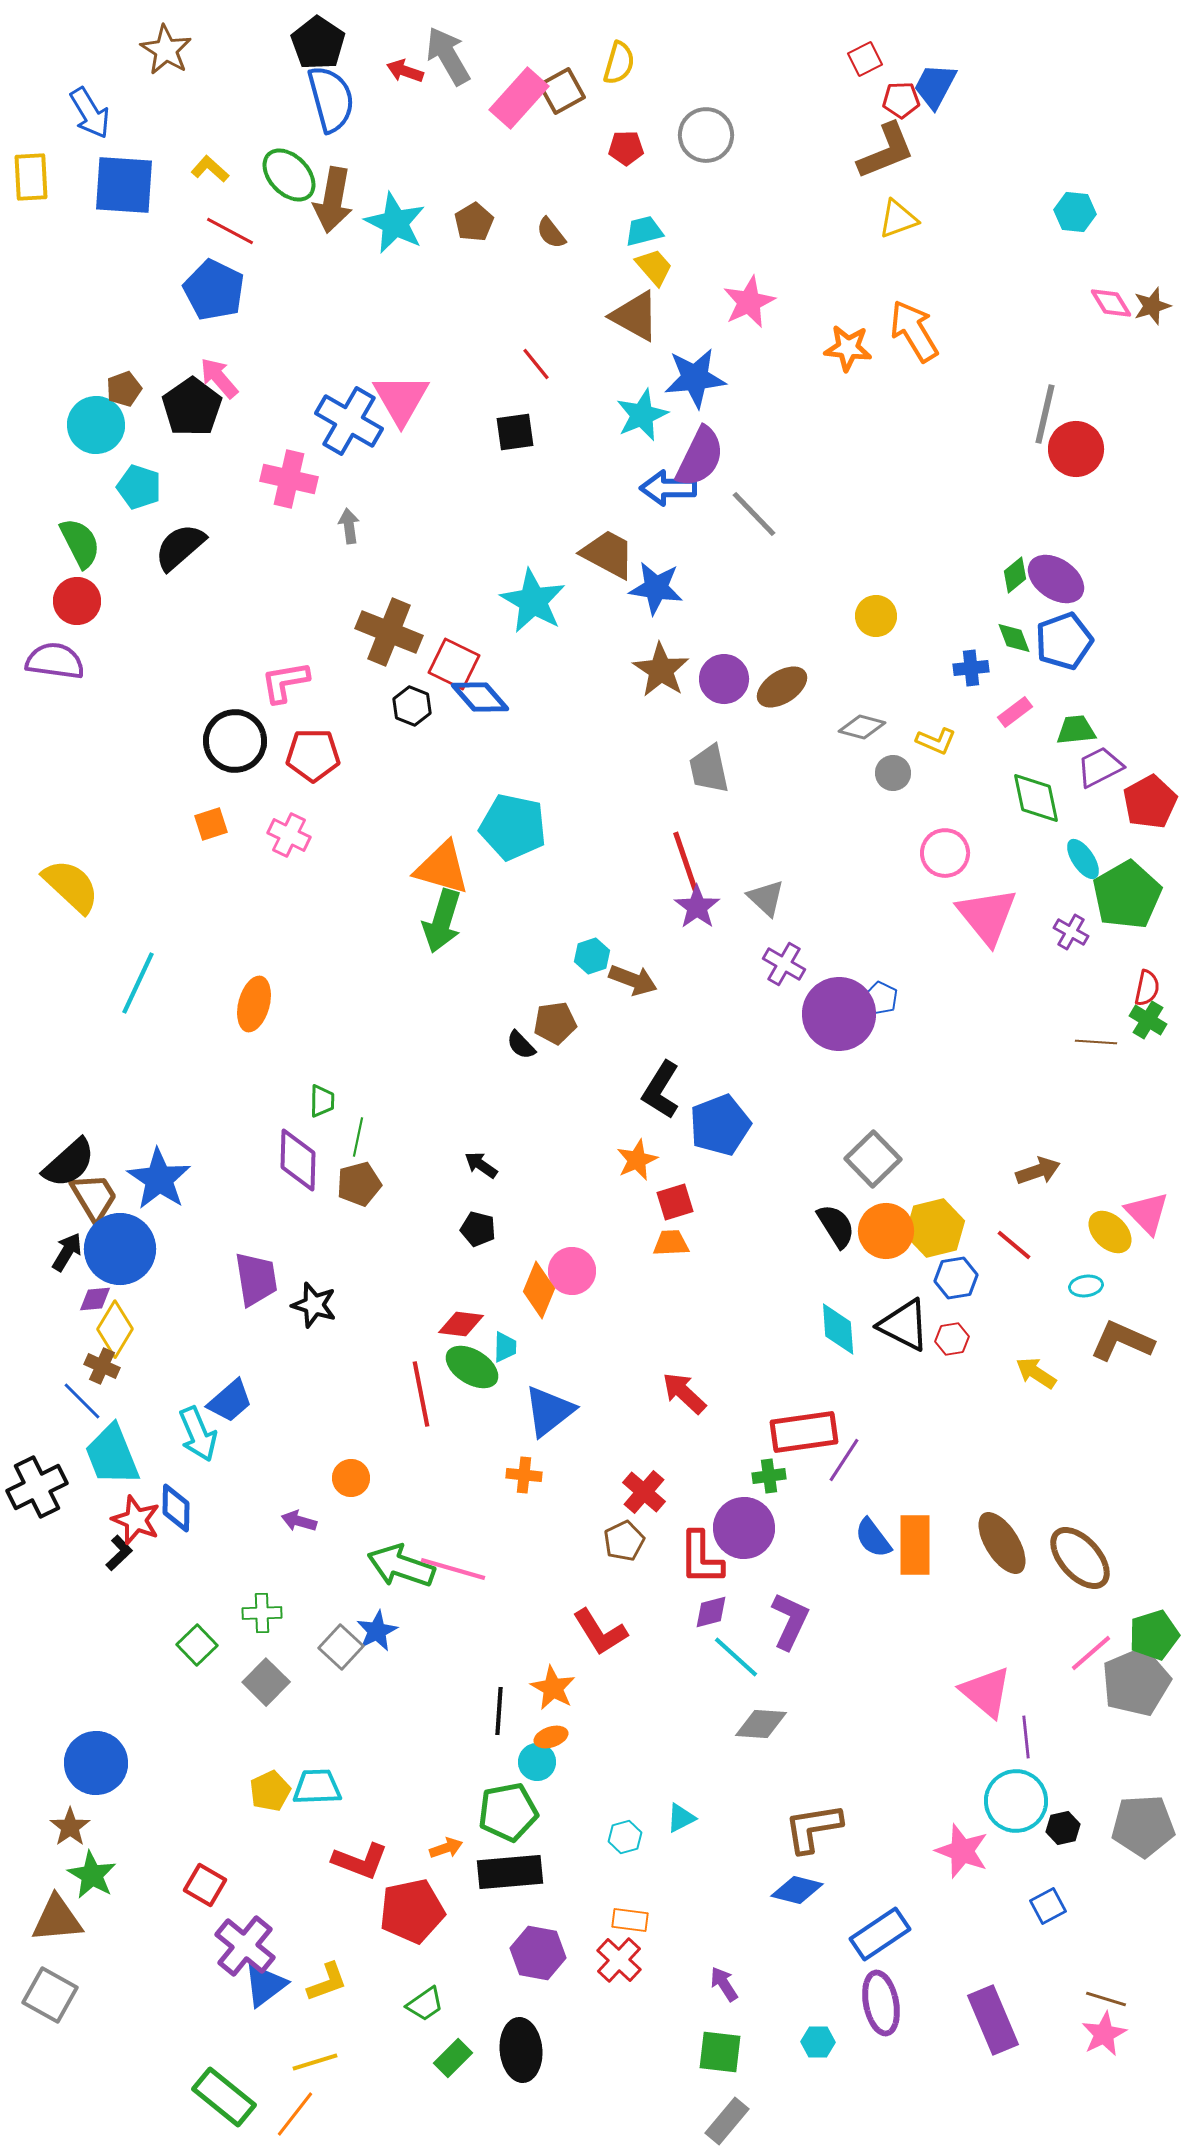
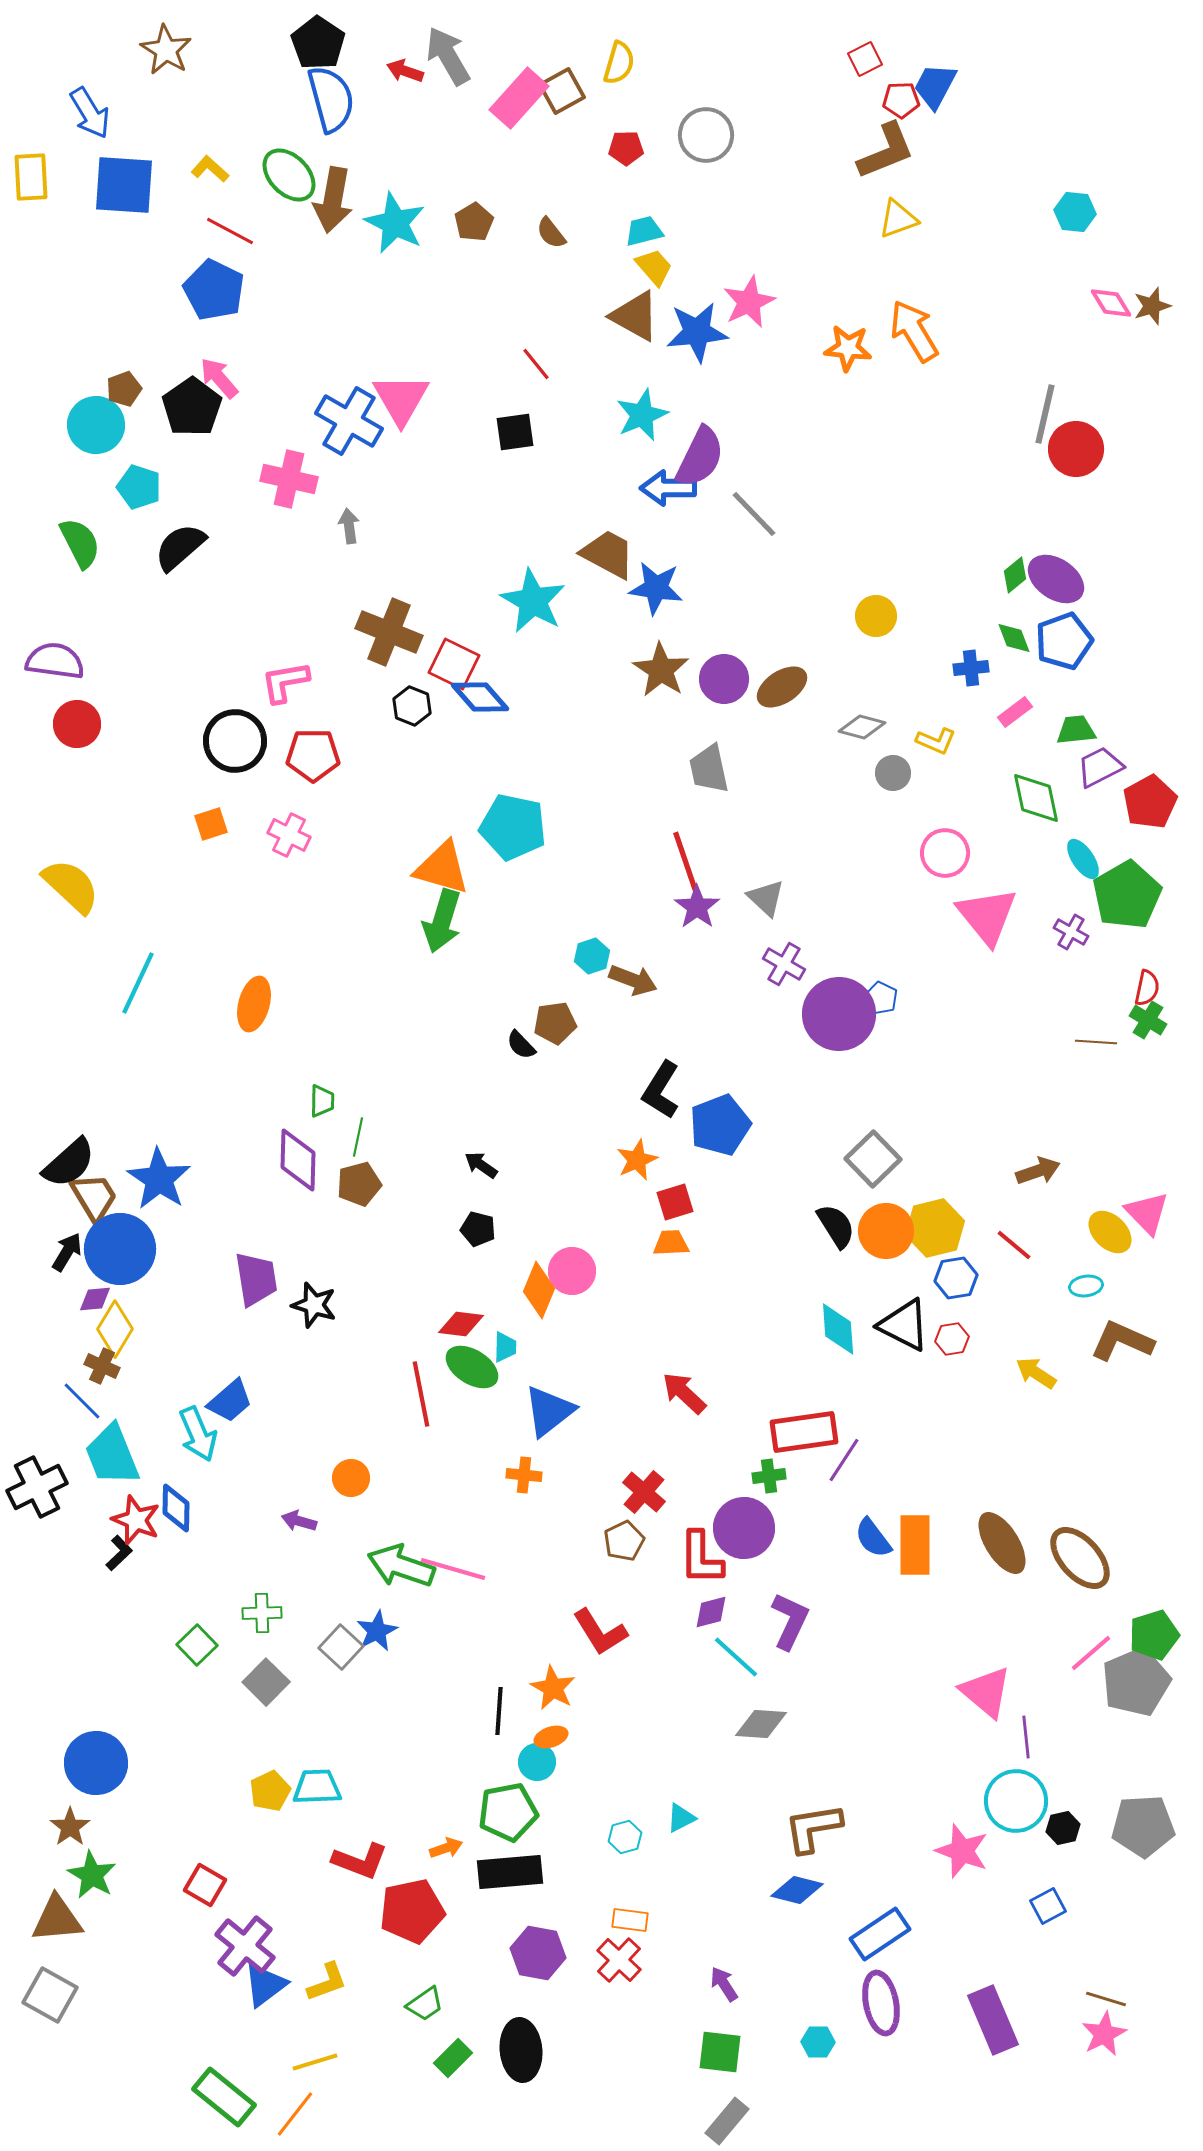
blue star at (695, 378): moved 2 px right, 46 px up
red circle at (77, 601): moved 123 px down
